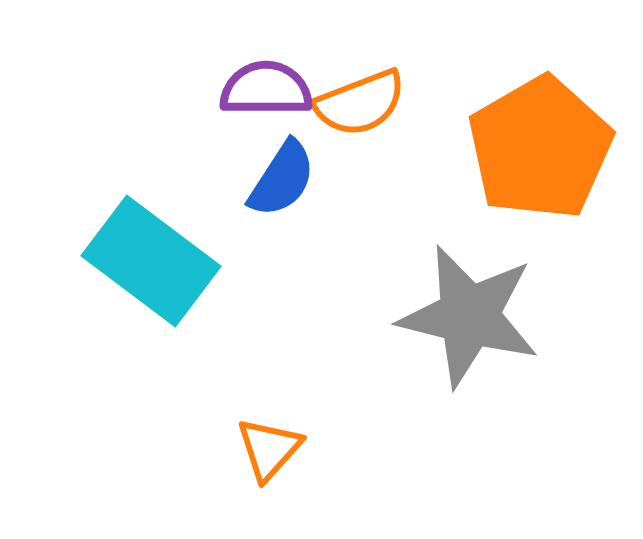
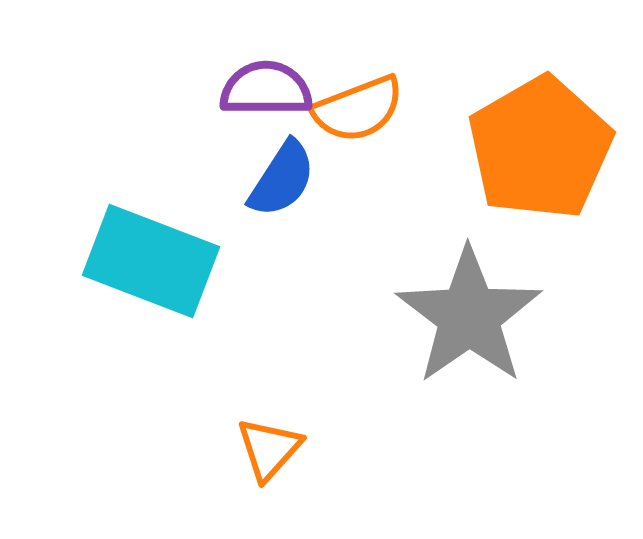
orange semicircle: moved 2 px left, 6 px down
cyan rectangle: rotated 16 degrees counterclockwise
gray star: rotated 23 degrees clockwise
